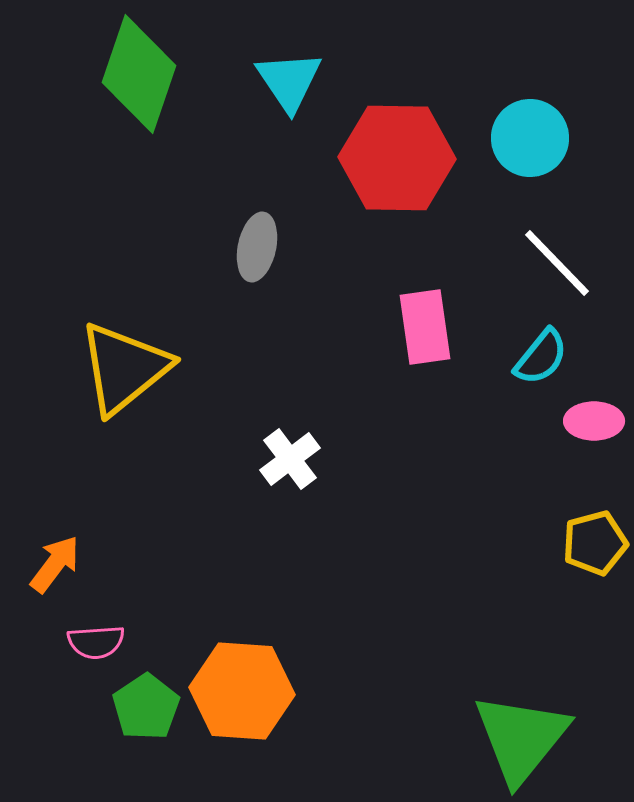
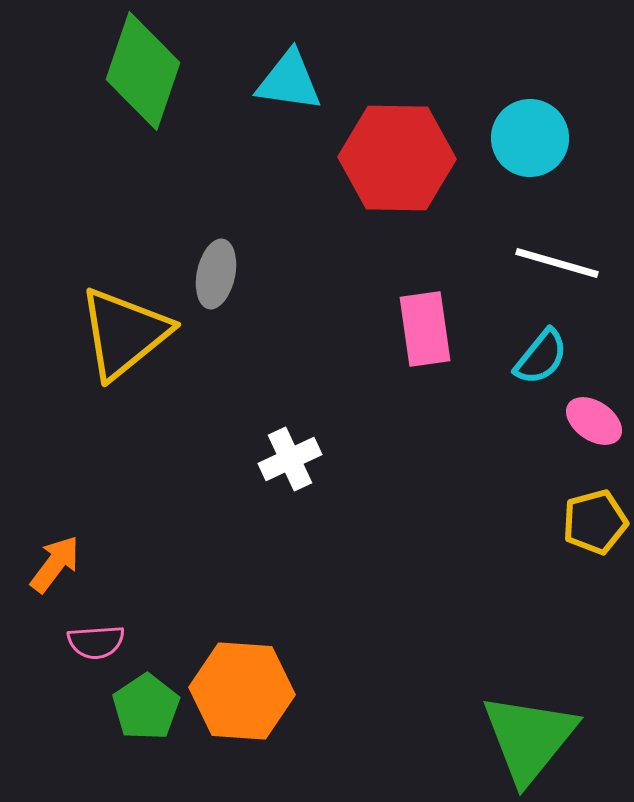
green diamond: moved 4 px right, 3 px up
cyan triangle: rotated 48 degrees counterclockwise
gray ellipse: moved 41 px left, 27 px down
white line: rotated 30 degrees counterclockwise
pink rectangle: moved 2 px down
yellow triangle: moved 35 px up
pink ellipse: rotated 34 degrees clockwise
white cross: rotated 12 degrees clockwise
yellow pentagon: moved 21 px up
green triangle: moved 8 px right
